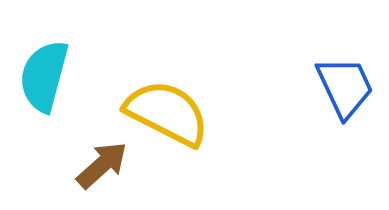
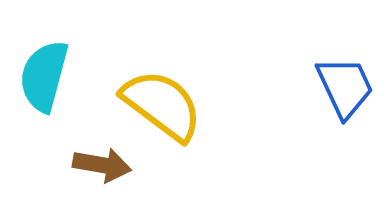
yellow semicircle: moved 5 px left, 8 px up; rotated 10 degrees clockwise
brown arrow: rotated 52 degrees clockwise
